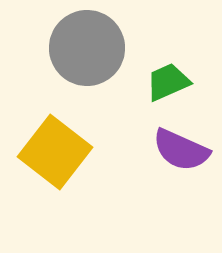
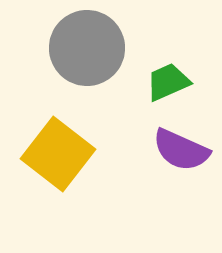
yellow square: moved 3 px right, 2 px down
